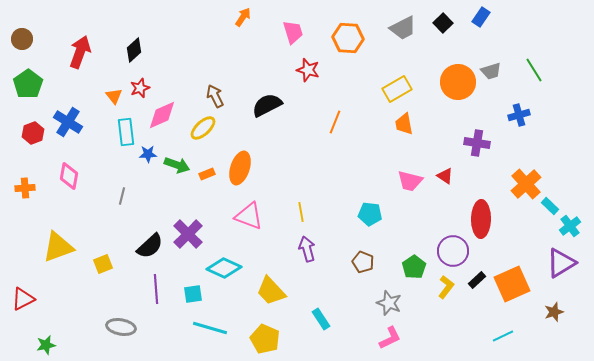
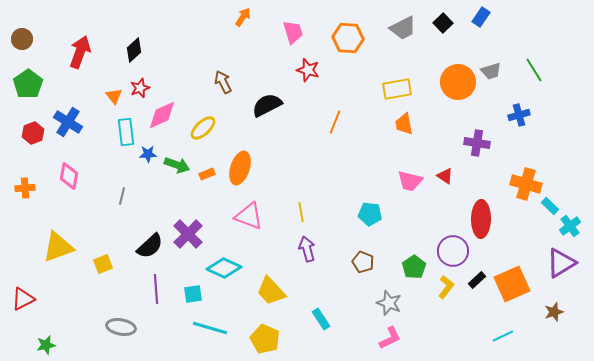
yellow rectangle at (397, 89): rotated 20 degrees clockwise
brown arrow at (215, 96): moved 8 px right, 14 px up
orange cross at (526, 184): rotated 32 degrees counterclockwise
